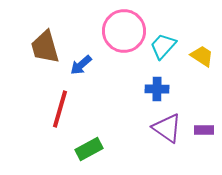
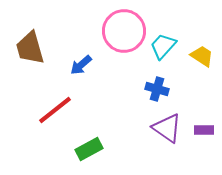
brown trapezoid: moved 15 px left, 1 px down
blue cross: rotated 15 degrees clockwise
red line: moved 5 px left, 1 px down; rotated 36 degrees clockwise
